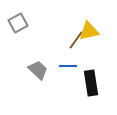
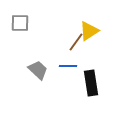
gray square: moved 2 px right; rotated 30 degrees clockwise
yellow triangle: rotated 20 degrees counterclockwise
brown line: moved 2 px down
